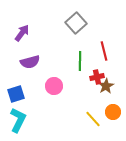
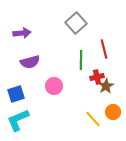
purple arrow: rotated 48 degrees clockwise
red line: moved 2 px up
green line: moved 1 px right, 1 px up
cyan L-shape: rotated 140 degrees counterclockwise
